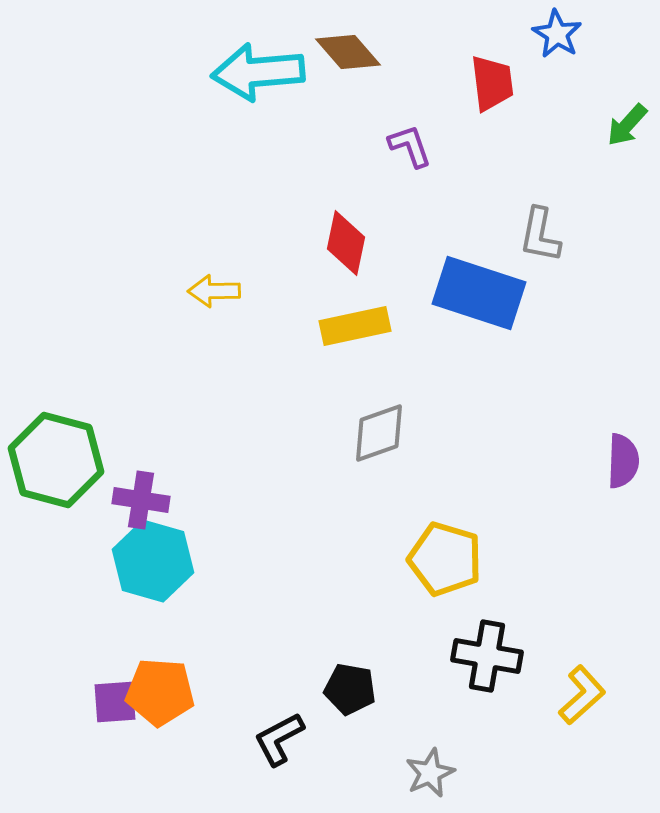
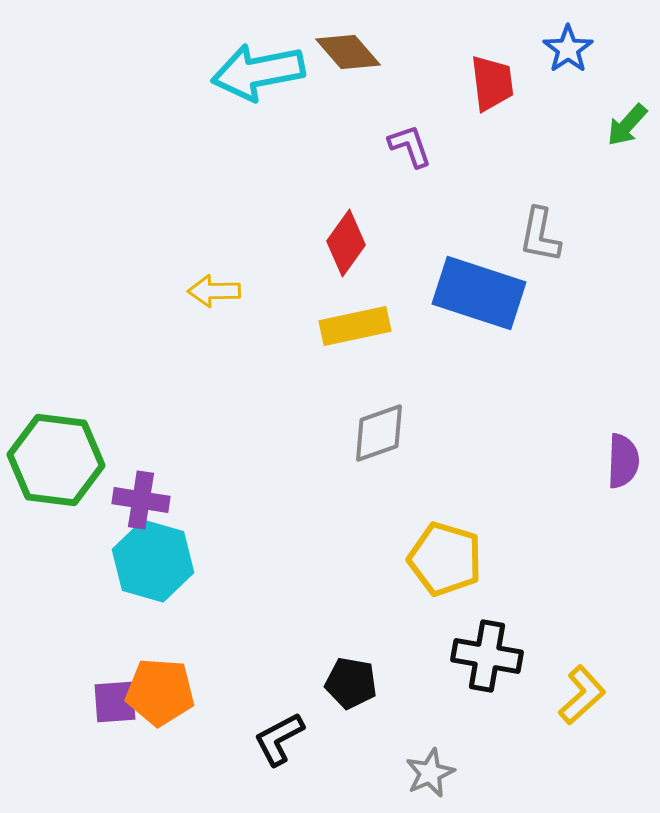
blue star: moved 11 px right, 15 px down; rotated 6 degrees clockwise
cyan arrow: rotated 6 degrees counterclockwise
red diamond: rotated 24 degrees clockwise
green hexagon: rotated 8 degrees counterclockwise
black pentagon: moved 1 px right, 6 px up
